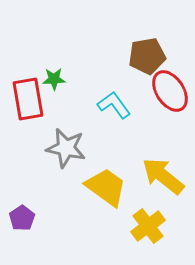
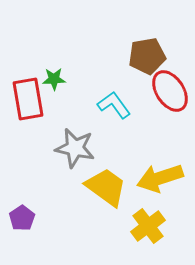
gray star: moved 9 px right
yellow arrow: moved 3 px left, 2 px down; rotated 57 degrees counterclockwise
